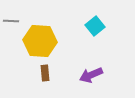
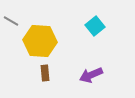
gray line: rotated 28 degrees clockwise
